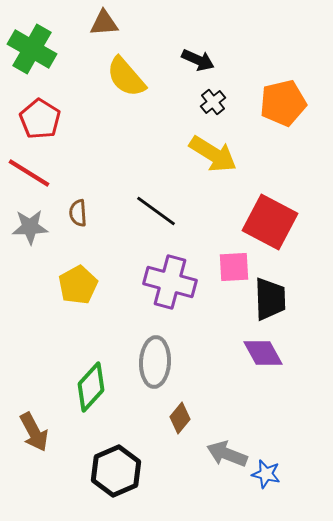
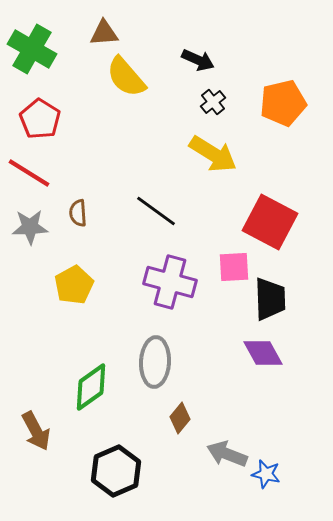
brown triangle: moved 10 px down
yellow pentagon: moved 4 px left
green diamond: rotated 12 degrees clockwise
brown arrow: moved 2 px right, 1 px up
